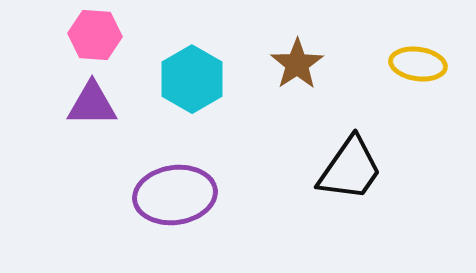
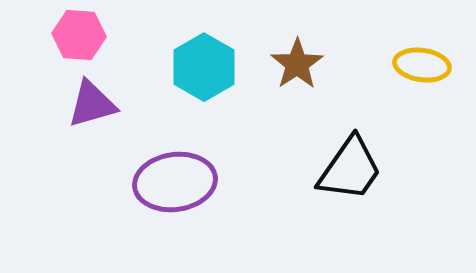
pink hexagon: moved 16 px left
yellow ellipse: moved 4 px right, 1 px down
cyan hexagon: moved 12 px right, 12 px up
purple triangle: rotated 16 degrees counterclockwise
purple ellipse: moved 13 px up
